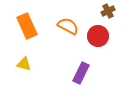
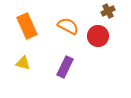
yellow triangle: moved 1 px left, 1 px up
purple rectangle: moved 16 px left, 6 px up
